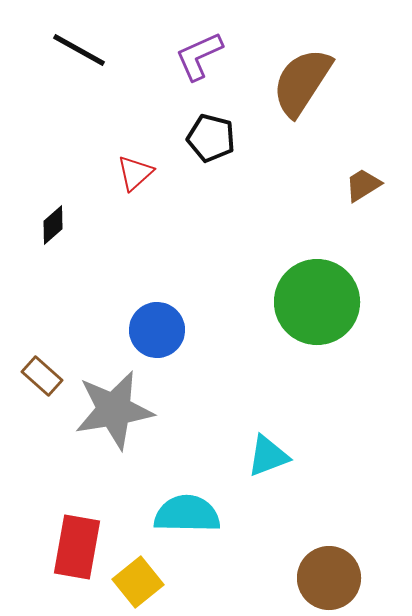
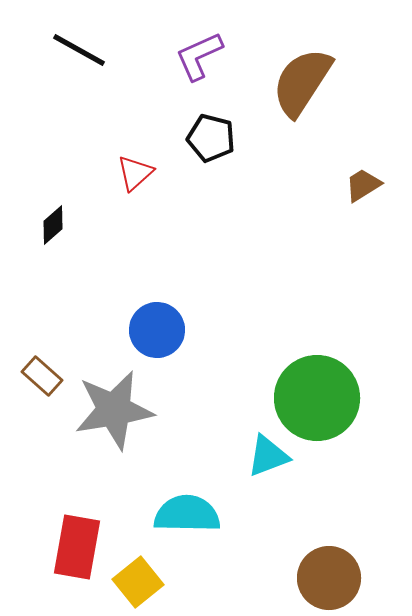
green circle: moved 96 px down
